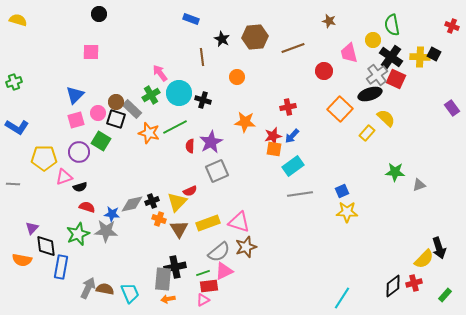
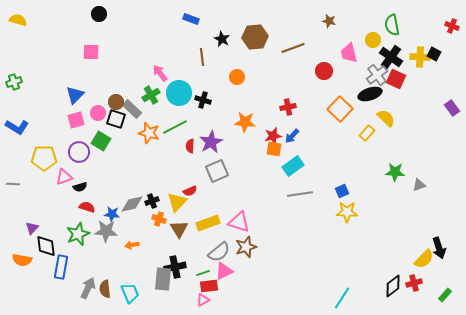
brown semicircle at (105, 289): rotated 108 degrees counterclockwise
orange arrow at (168, 299): moved 36 px left, 54 px up
